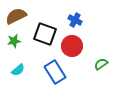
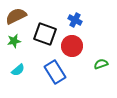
green semicircle: rotated 16 degrees clockwise
